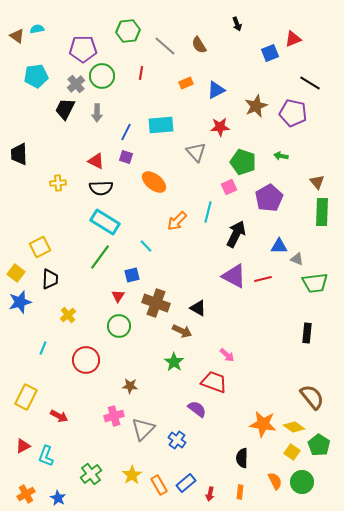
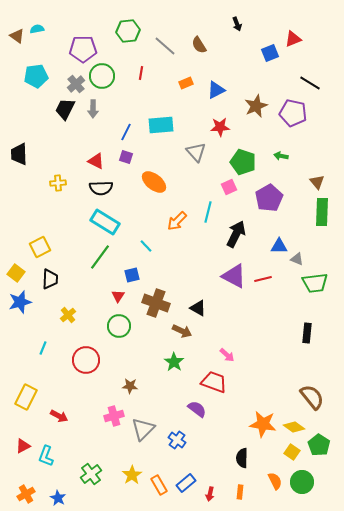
gray arrow at (97, 113): moved 4 px left, 4 px up
